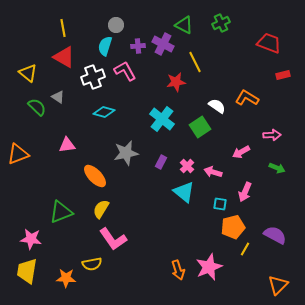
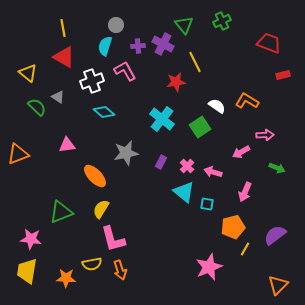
green cross at (221, 23): moved 1 px right, 2 px up
green triangle at (184, 25): rotated 24 degrees clockwise
white cross at (93, 77): moved 1 px left, 4 px down
orange L-shape at (247, 98): moved 3 px down
cyan diamond at (104, 112): rotated 25 degrees clockwise
pink arrow at (272, 135): moved 7 px left
cyan square at (220, 204): moved 13 px left
purple semicircle at (275, 235): rotated 65 degrees counterclockwise
pink L-shape at (113, 239): rotated 20 degrees clockwise
orange arrow at (178, 270): moved 58 px left
